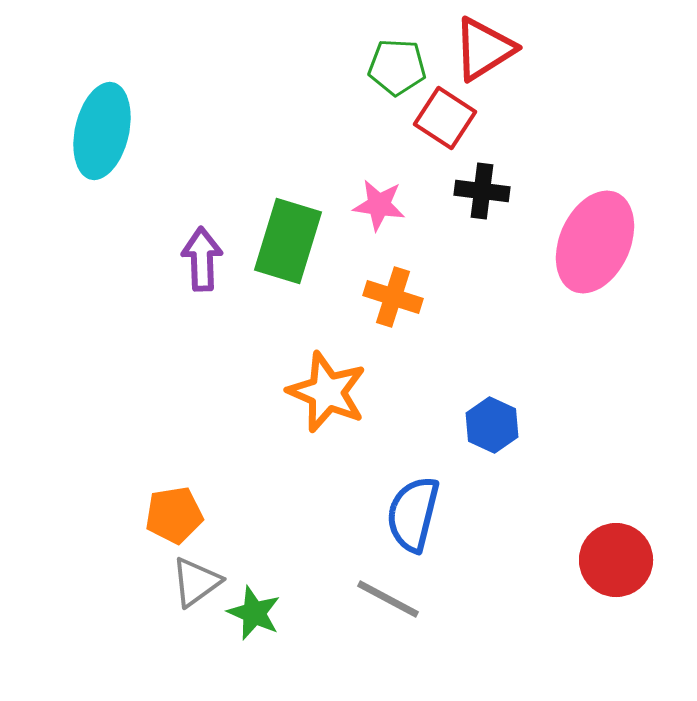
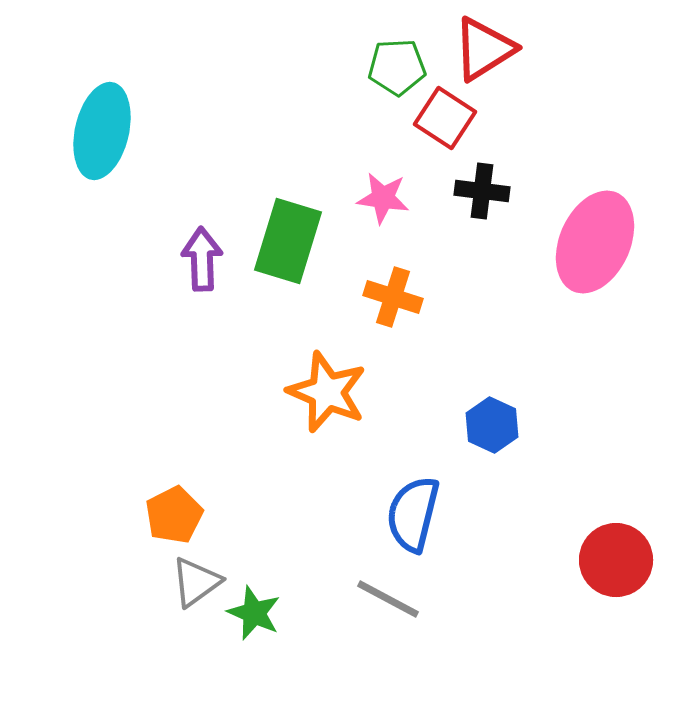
green pentagon: rotated 6 degrees counterclockwise
pink star: moved 4 px right, 7 px up
orange pentagon: rotated 18 degrees counterclockwise
